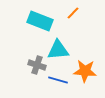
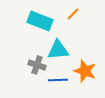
orange line: moved 1 px down
orange star: rotated 15 degrees clockwise
blue line: rotated 18 degrees counterclockwise
